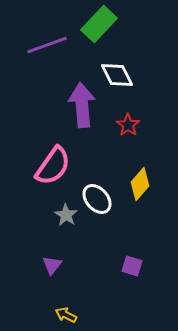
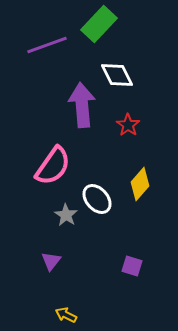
purple triangle: moved 1 px left, 4 px up
